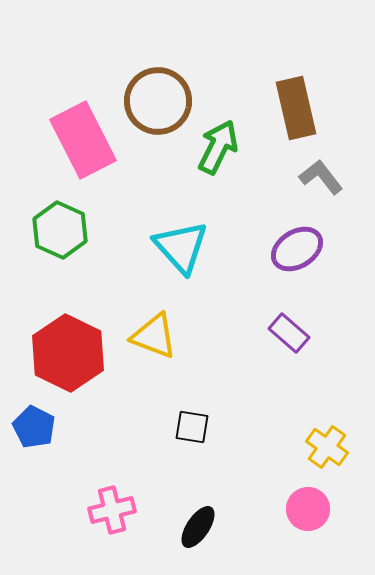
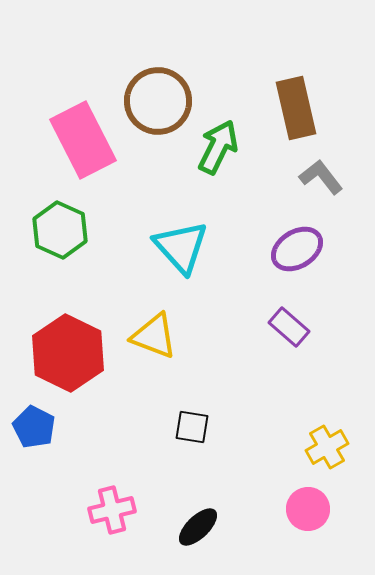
purple rectangle: moved 6 px up
yellow cross: rotated 24 degrees clockwise
black ellipse: rotated 12 degrees clockwise
